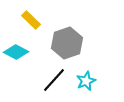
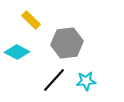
gray hexagon: rotated 12 degrees clockwise
cyan diamond: moved 1 px right
cyan star: rotated 18 degrees clockwise
